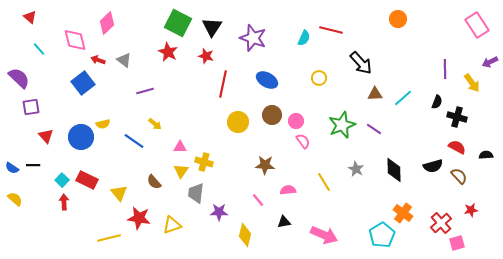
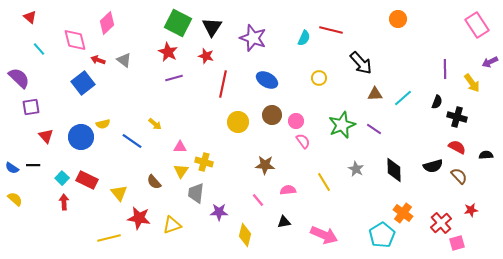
purple line at (145, 91): moved 29 px right, 13 px up
blue line at (134, 141): moved 2 px left
cyan square at (62, 180): moved 2 px up
